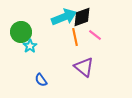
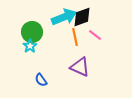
green circle: moved 11 px right
purple triangle: moved 4 px left; rotated 15 degrees counterclockwise
